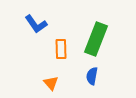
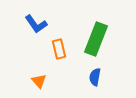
orange rectangle: moved 2 px left; rotated 12 degrees counterclockwise
blue semicircle: moved 3 px right, 1 px down
orange triangle: moved 12 px left, 2 px up
